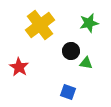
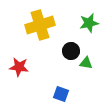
yellow cross: rotated 20 degrees clockwise
red star: rotated 24 degrees counterclockwise
blue square: moved 7 px left, 2 px down
